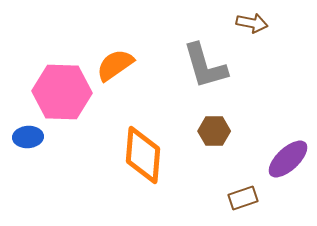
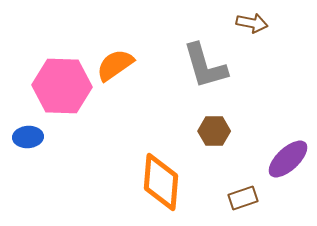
pink hexagon: moved 6 px up
orange diamond: moved 18 px right, 27 px down
